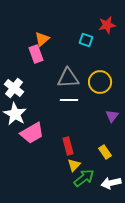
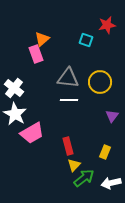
gray triangle: rotated 10 degrees clockwise
yellow rectangle: rotated 56 degrees clockwise
